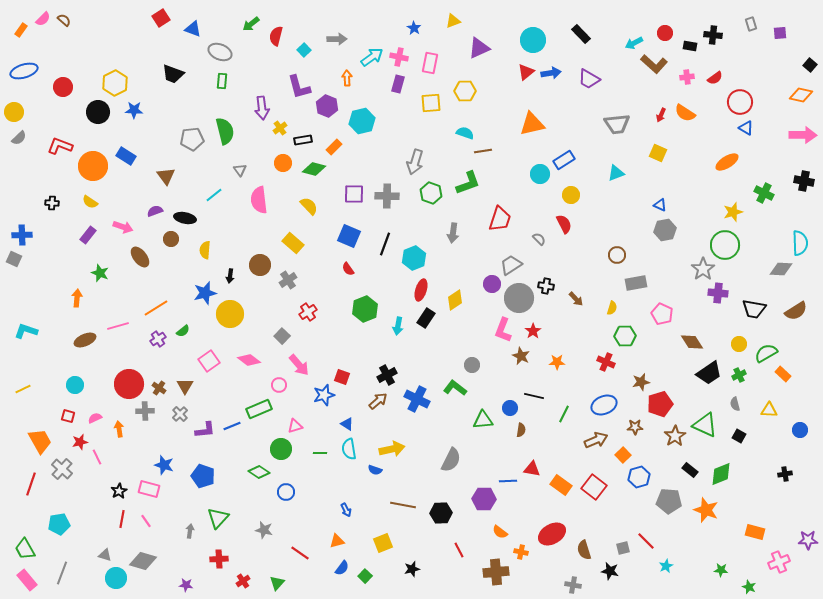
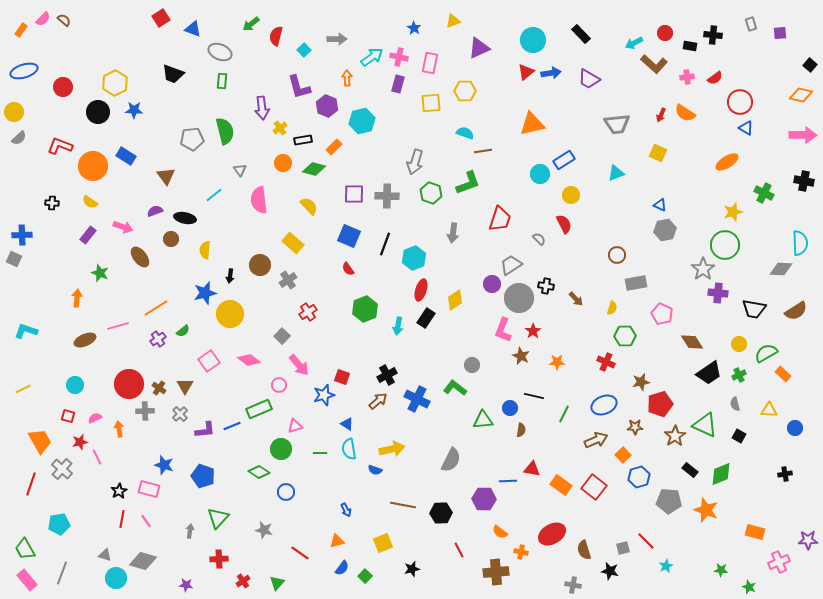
blue circle at (800, 430): moved 5 px left, 2 px up
